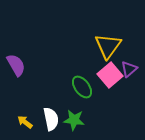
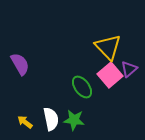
yellow triangle: moved 1 px down; rotated 20 degrees counterclockwise
purple semicircle: moved 4 px right, 1 px up
